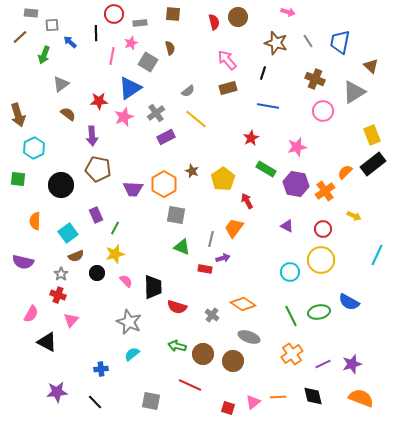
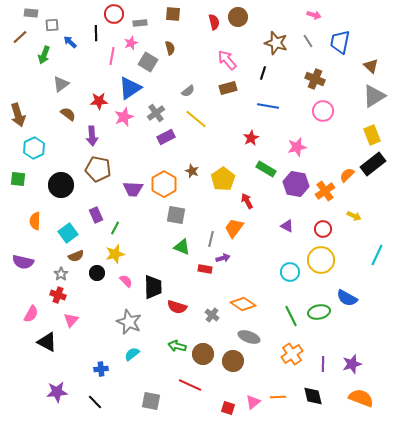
pink arrow at (288, 12): moved 26 px right, 3 px down
gray triangle at (354, 92): moved 20 px right, 4 px down
orange semicircle at (345, 172): moved 2 px right, 3 px down
blue semicircle at (349, 302): moved 2 px left, 4 px up
purple line at (323, 364): rotated 63 degrees counterclockwise
